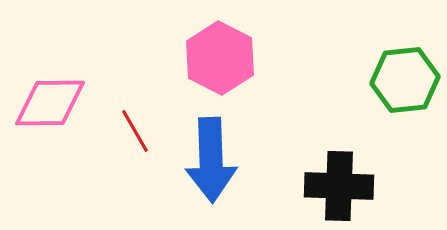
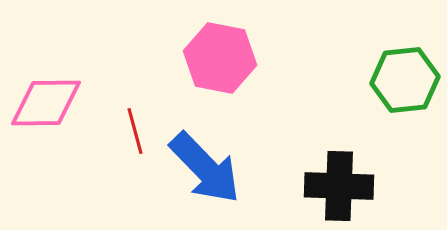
pink hexagon: rotated 16 degrees counterclockwise
pink diamond: moved 4 px left
red line: rotated 15 degrees clockwise
blue arrow: moved 6 px left, 8 px down; rotated 42 degrees counterclockwise
